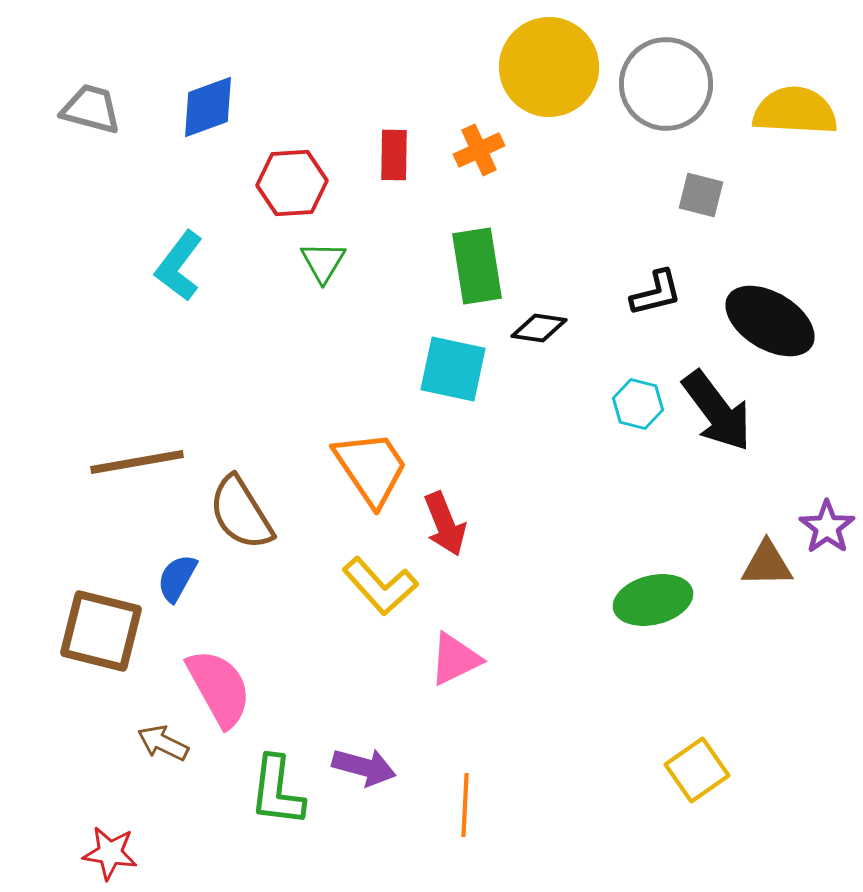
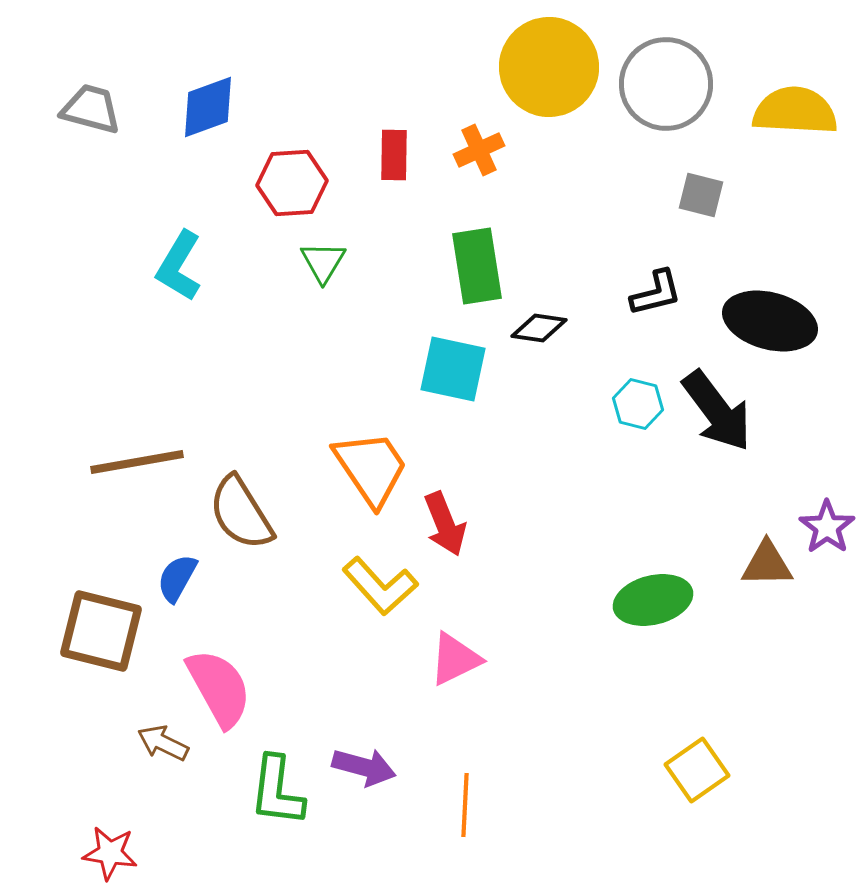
cyan L-shape: rotated 6 degrees counterclockwise
black ellipse: rotated 16 degrees counterclockwise
